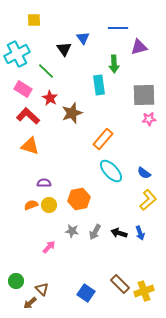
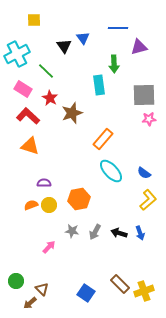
black triangle: moved 3 px up
